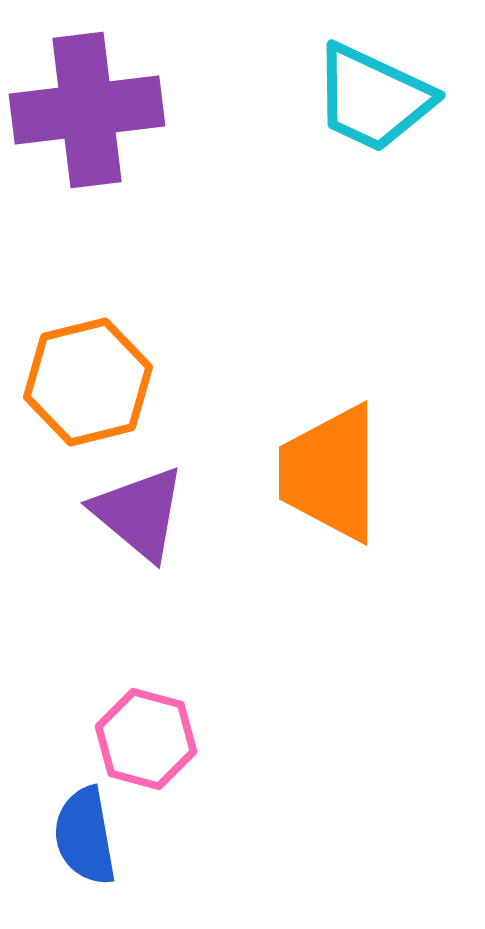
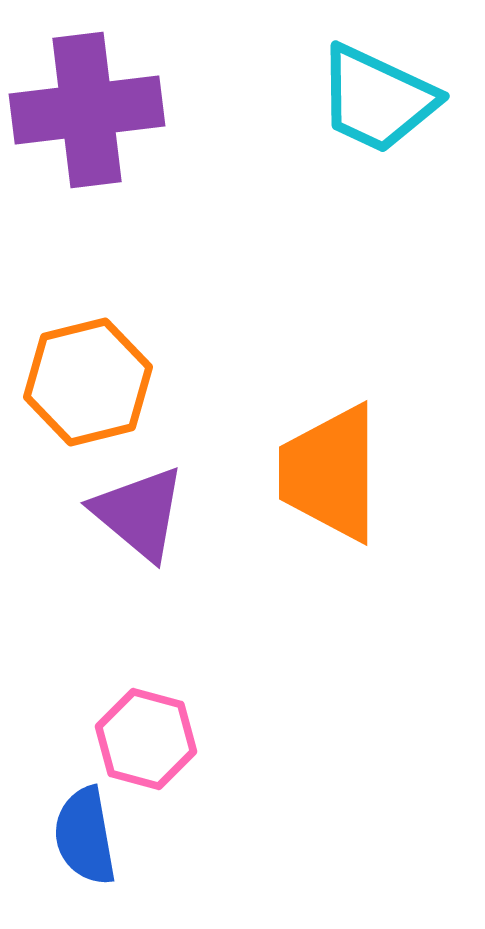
cyan trapezoid: moved 4 px right, 1 px down
